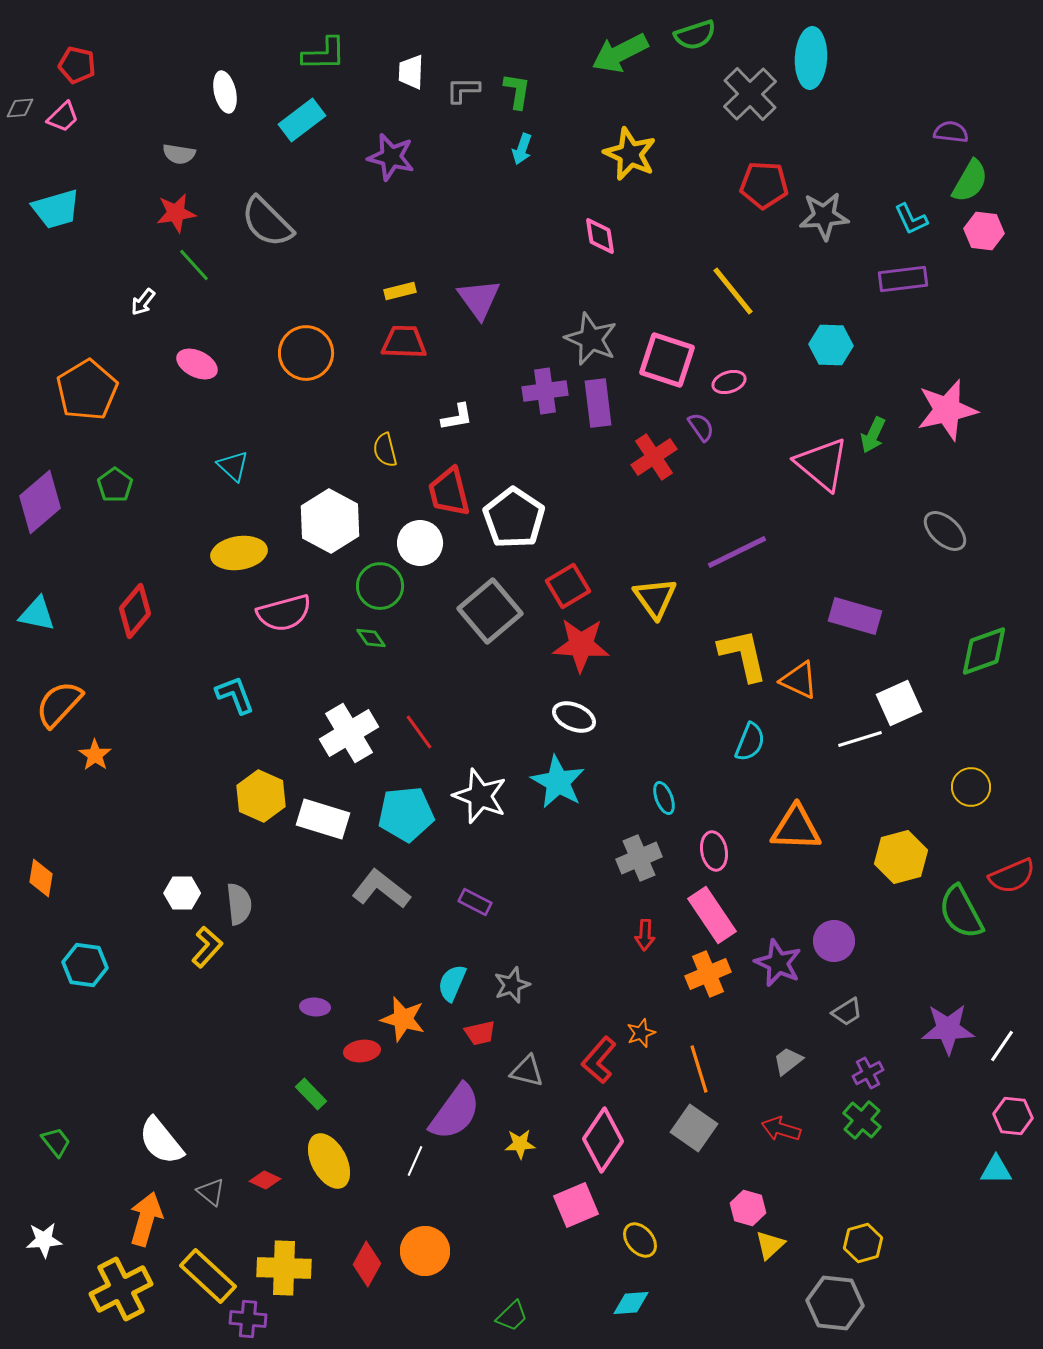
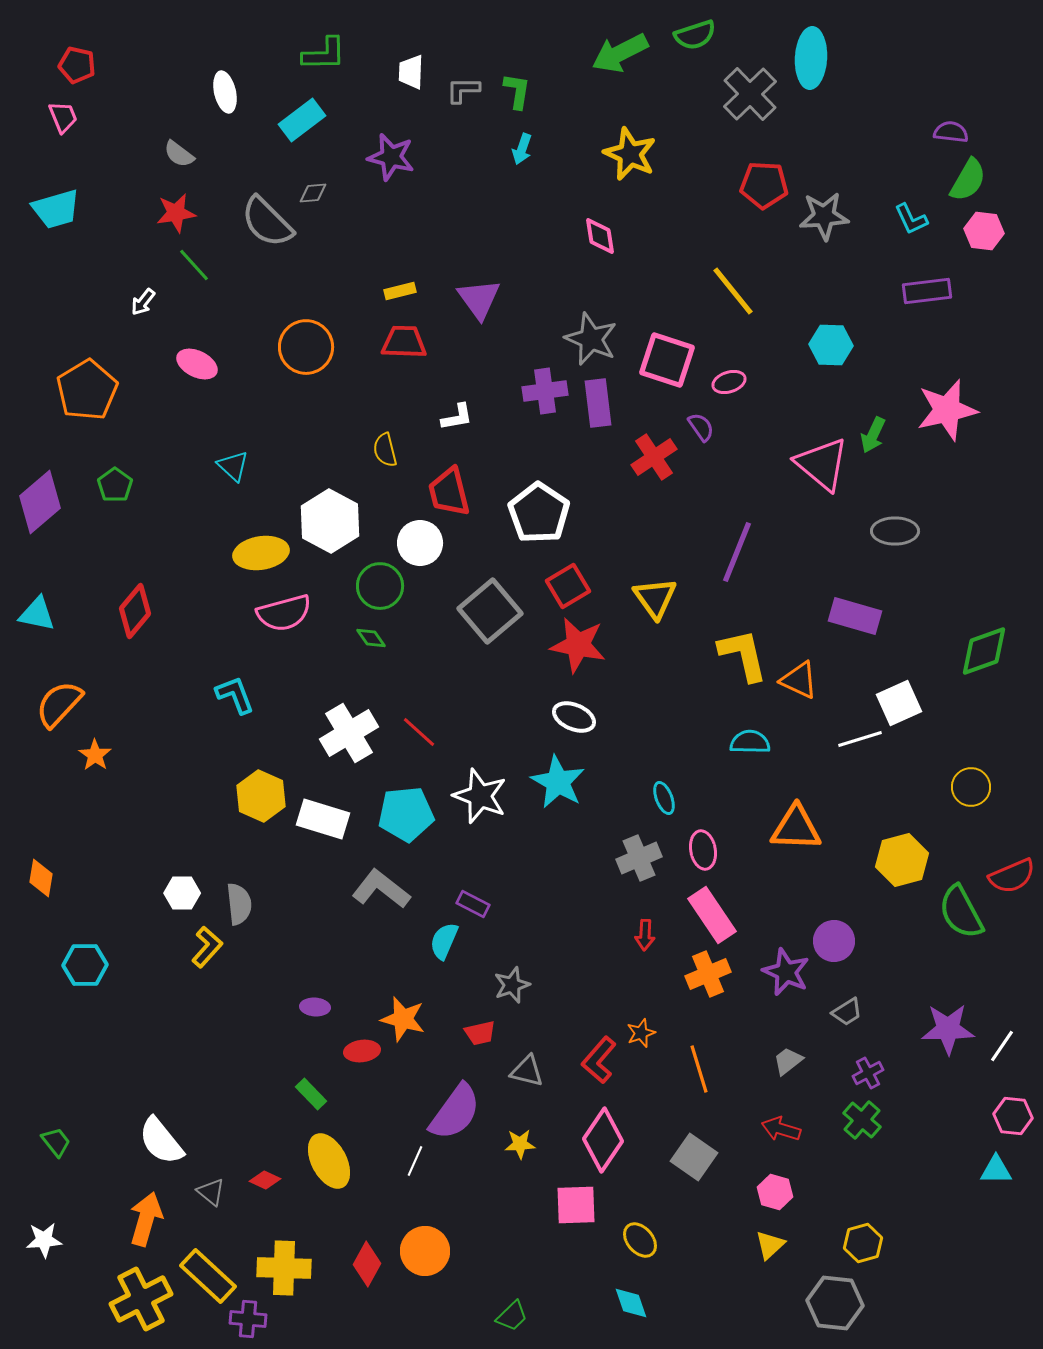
gray diamond at (20, 108): moved 293 px right, 85 px down
pink trapezoid at (63, 117): rotated 68 degrees counterclockwise
gray semicircle at (179, 154): rotated 28 degrees clockwise
green semicircle at (970, 181): moved 2 px left, 1 px up
purple rectangle at (903, 279): moved 24 px right, 12 px down
orange circle at (306, 353): moved 6 px up
white pentagon at (514, 518): moved 25 px right, 5 px up
gray ellipse at (945, 531): moved 50 px left; rotated 42 degrees counterclockwise
purple line at (737, 552): rotated 42 degrees counterclockwise
yellow ellipse at (239, 553): moved 22 px right
red star at (581, 645): moved 3 px left; rotated 8 degrees clockwise
red line at (419, 732): rotated 12 degrees counterclockwise
cyan semicircle at (750, 742): rotated 111 degrees counterclockwise
pink ellipse at (714, 851): moved 11 px left, 1 px up
yellow hexagon at (901, 857): moved 1 px right, 3 px down
purple rectangle at (475, 902): moved 2 px left, 2 px down
purple star at (778, 963): moved 8 px right, 9 px down
cyan hexagon at (85, 965): rotated 9 degrees counterclockwise
cyan semicircle at (452, 983): moved 8 px left, 42 px up
gray square at (694, 1128): moved 29 px down
pink square at (576, 1205): rotated 21 degrees clockwise
pink hexagon at (748, 1208): moved 27 px right, 16 px up
yellow cross at (121, 1289): moved 20 px right, 10 px down
cyan diamond at (631, 1303): rotated 75 degrees clockwise
